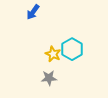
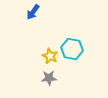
cyan hexagon: rotated 20 degrees counterclockwise
yellow star: moved 3 px left, 2 px down
